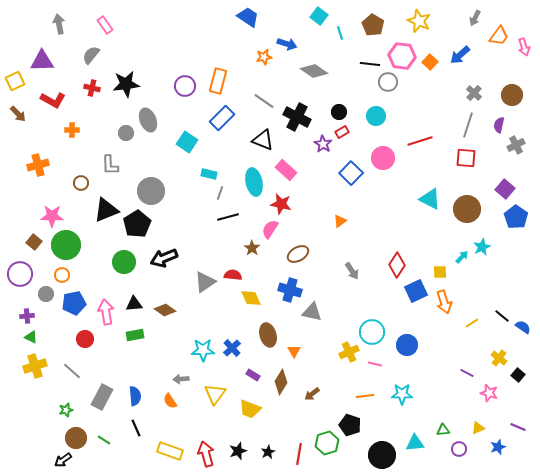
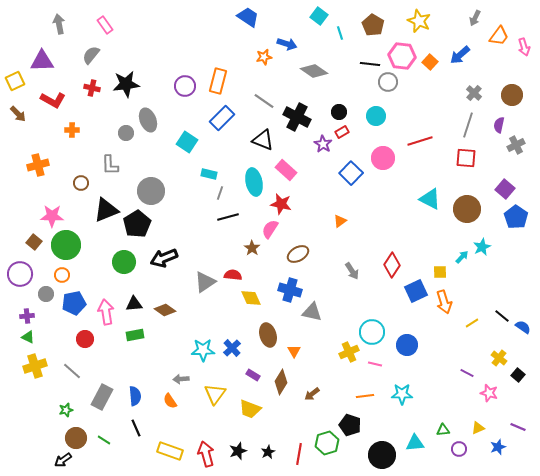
red diamond at (397, 265): moved 5 px left
green triangle at (31, 337): moved 3 px left
